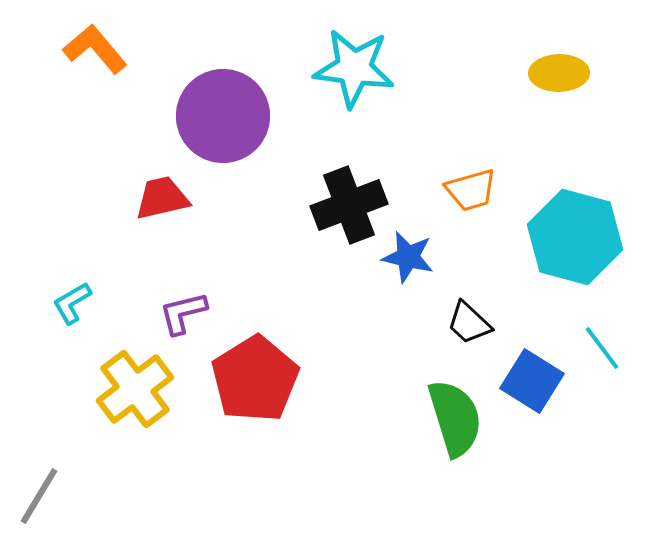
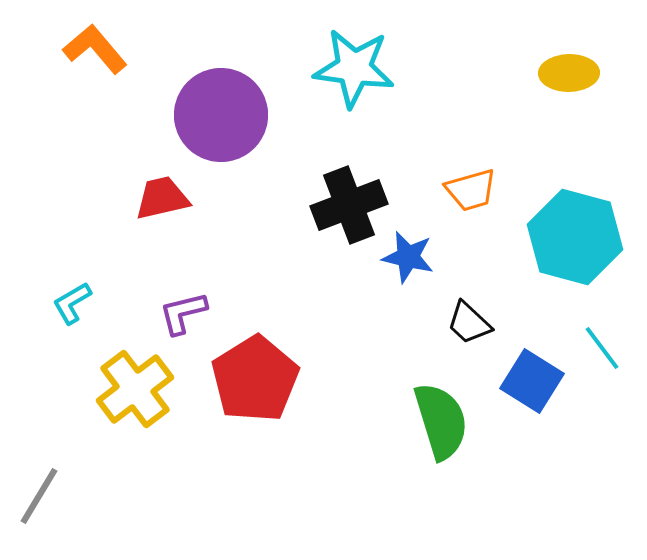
yellow ellipse: moved 10 px right
purple circle: moved 2 px left, 1 px up
green semicircle: moved 14 px left, 3 px down
